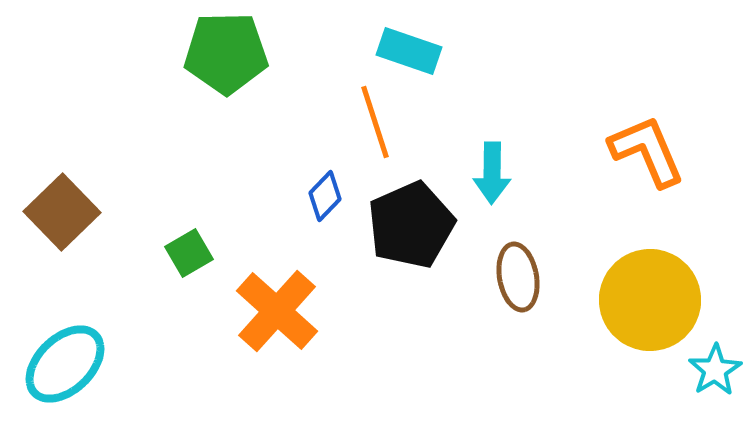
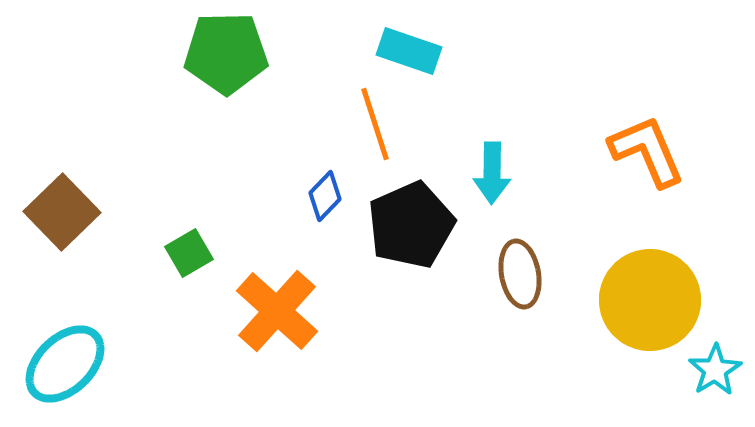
orange line: moved 2 px down
brown ellipse: moved 2 px right, 3 px up
